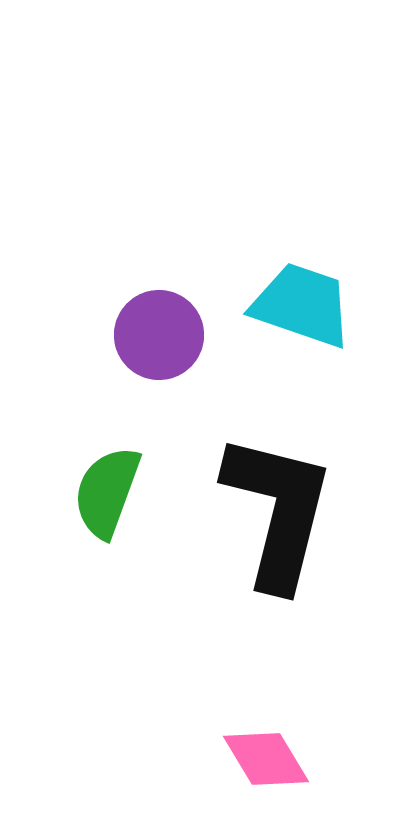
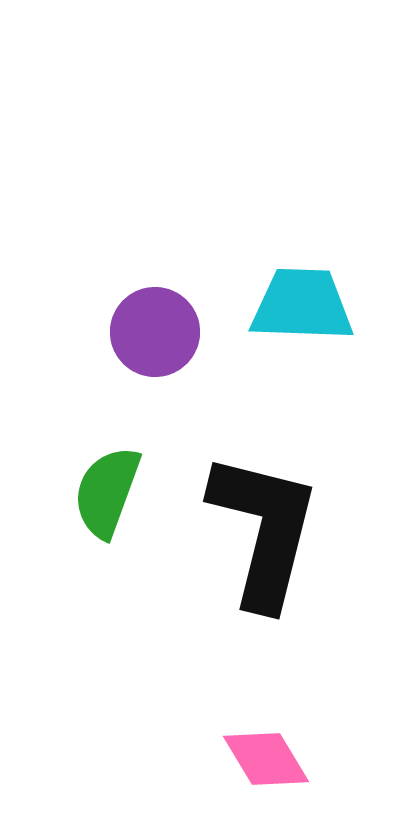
cyan trapezoid: rotated 17 degrees counterclockwise
purple circle: moved 4 px left, 3 px up
black L-shape: moved 14 px left, 19 px down
